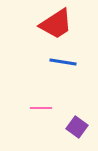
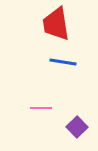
red trapezoid: rotated 114 degrees clockwise
purple square: rotated 10 degrees clockwise
